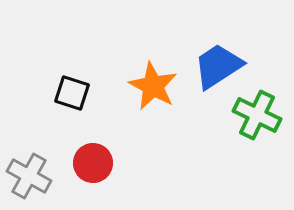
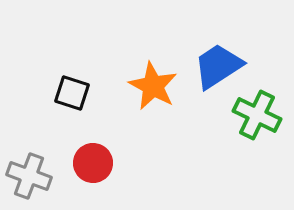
gray cross: rotated 9 degrees counterclockwise
